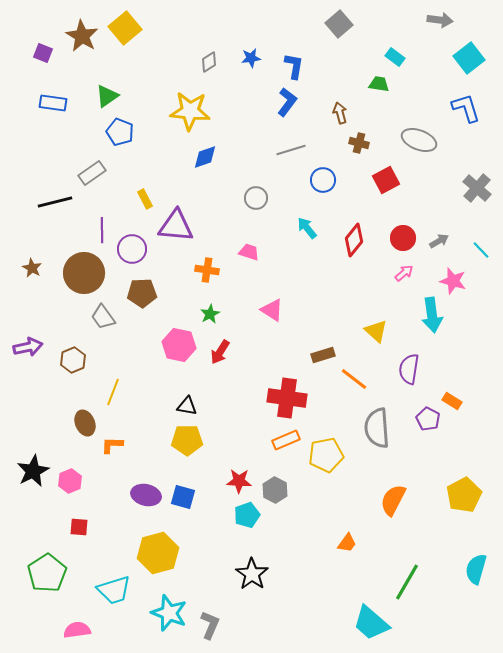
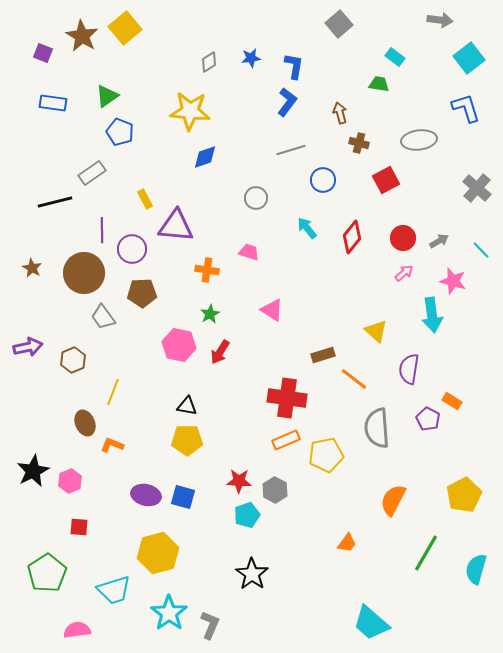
gray ellipse at (419, 140): rotated 28 degrees counterclockwise
red diamond at (354, 240): moved 2 px left, 3 px up
orange L-shape at (112, 445): rotated 20 degrees clockwise
green line at (407, 582): moved 19 px right, 29 px up
cyan star at (169, 613): rotated 15 degrees clockwise
